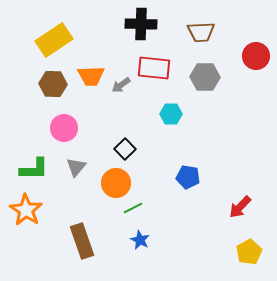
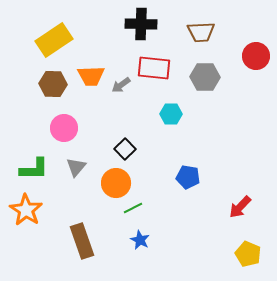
yellow pentagon: moved 1 px left, 2 px down; rotated 20 degrees counterclockwise
